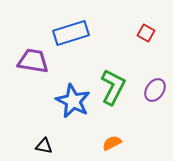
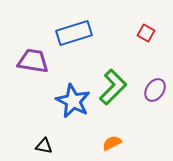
blue rectangle: moved 3 px right
green L-shape: rotated 18 degrees clockwise
